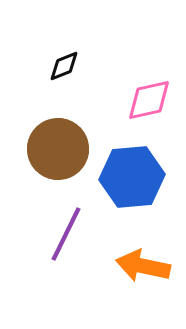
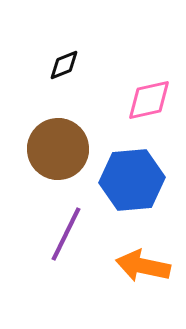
black diamond: moved 1 px up
blue hexagon: moved 3 px down
